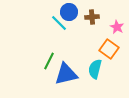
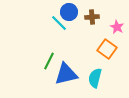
orange square: moved 2 px left
cyan semicircle: moved 9 px down
